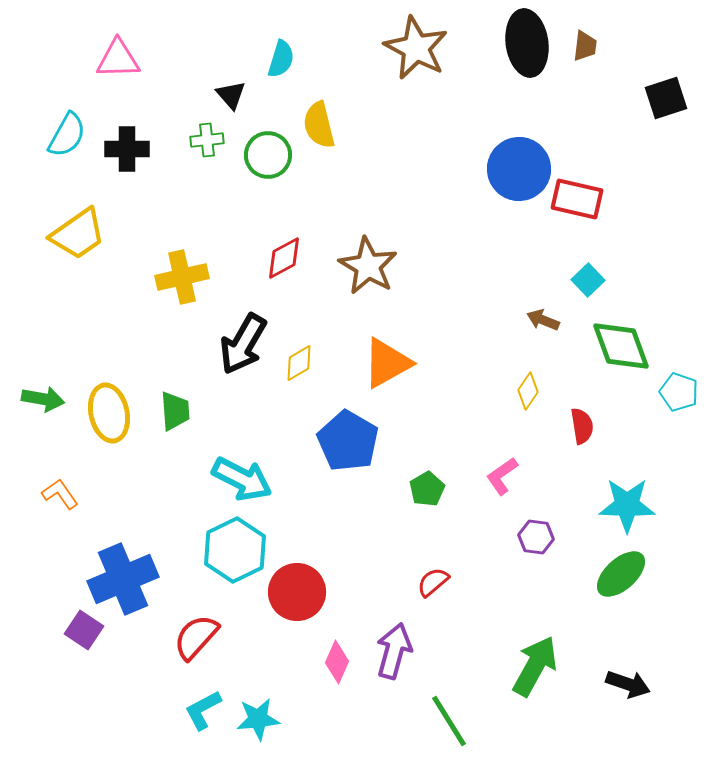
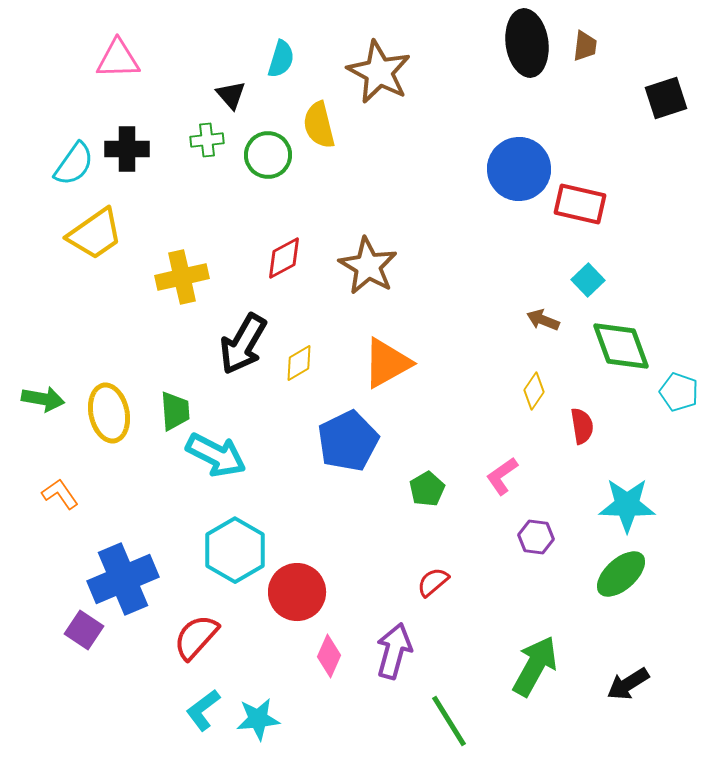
brown star at (416, 48): moved 37 px left, 24 px down
cyan semicircle at (67, 135): moved 7 px right, 29 px down; rotated 6 degrees clockwise
red rectangle at (577, 199): moved 3 px right, 5 px down
yellow trapezoid at (78, 234): moved 17 px right
yellow diamond at (528, 391): moved 6 px right
blue pentagon at (348, 441): rotated 16 degrees clockwise
cyan arrow at (242, 479): moved 26 px left, 24 px up
cyan hexagon at (235, 550): rotated 4 degrees counterclockwise
pink diamond at (337, 662): moved 8 px left, 6 px up
black arrow at (628, 684): rotated 129 degrees clockwise
cyan L-shape at (203, 710): rotated 9 degrees counterclockwise
